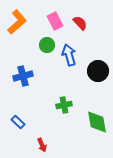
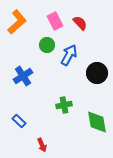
blue arrow: rotated 45 degrees clockwise
black circle: moved 1 px left, 2 px down
blue cross: rotated 18 degrees counterclockwise
blue rectangle: moved 1 px right, 1 px up
